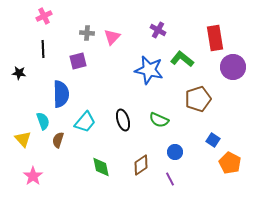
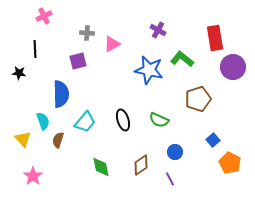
pink triangle: moved 7 px down; rotated 18 degrees clockwise
black line: moved 8 px left
blue square: rotated 16 degrees clockwise
